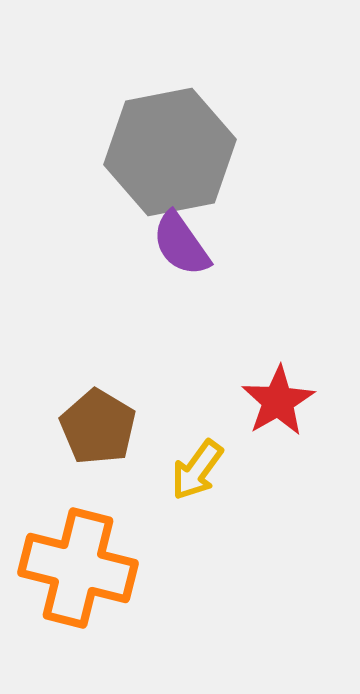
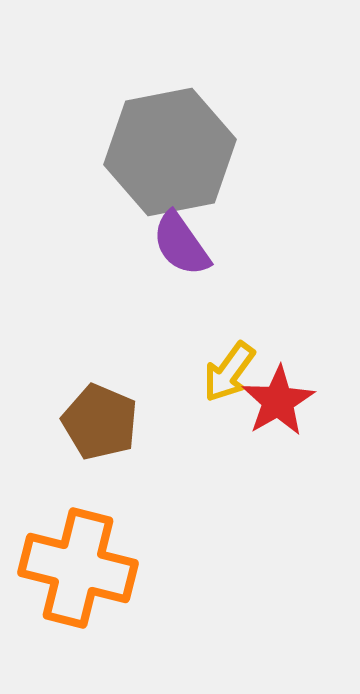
brown pentagon: moved 2 px right, 5 px up; rotated 8 degrees counterclockwise
yellow arrow: moved 32 px right, 98 px up
